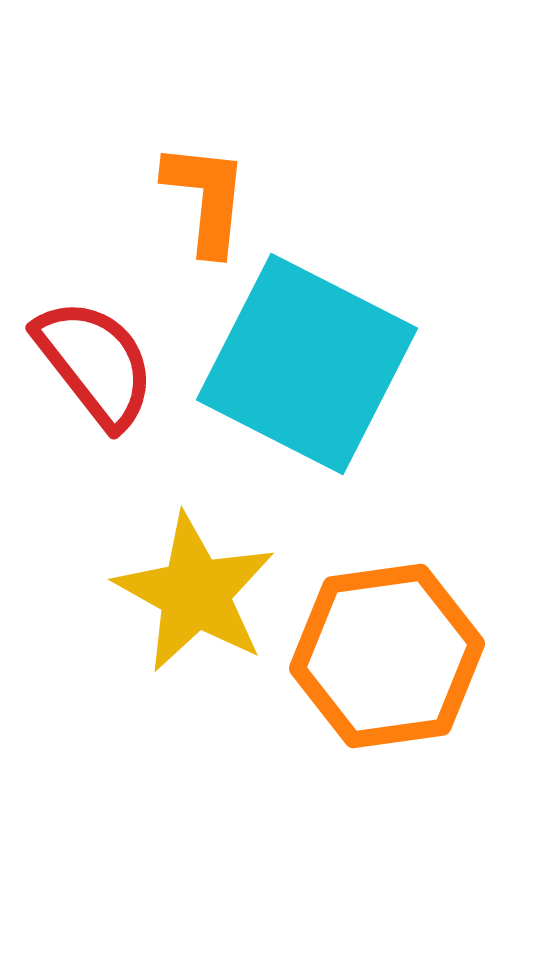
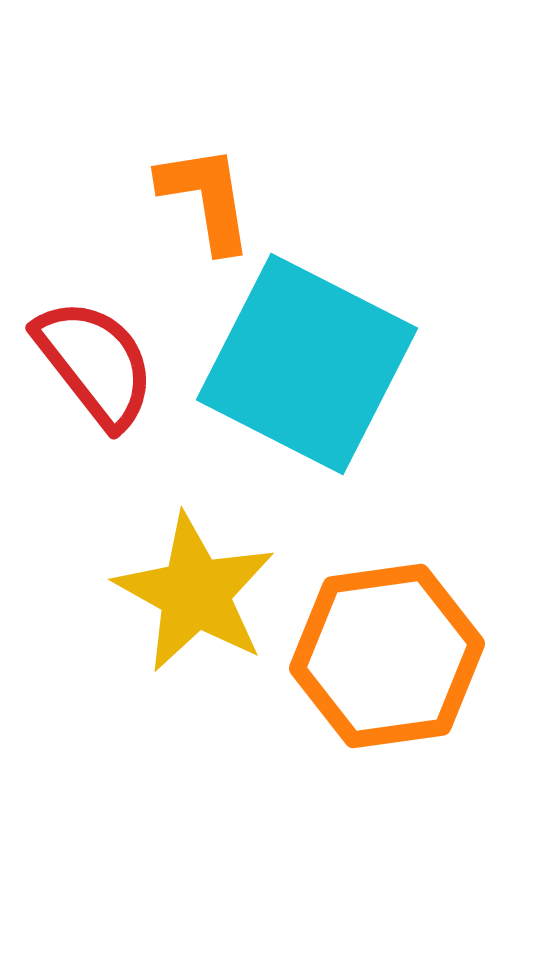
orange L-shape: rotated 15 degrees counterclockwise
